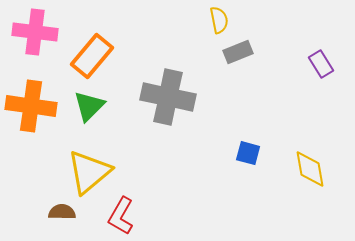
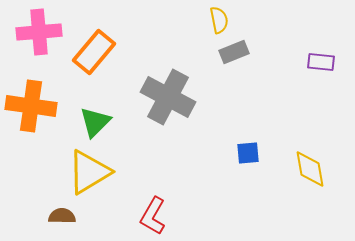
pink cross: moved 4 px right; rotated 12 degrees counterclockwise
gray rectangle: moved 4 px left
orange rectangle: moved 2 px right, 4 px up
purple rectangle: moved 2 px up; rotated 52 degrees counterclockwise
gray cross: rotated 16 degrees clockwise
green triangle: moved 6 px right, 16 px down
blue square: rotated 20 degrees counterclockwise
yellow triangle: rotated 9 degrees clockwise
brown semicircle: moved 4 px down
red L-shape: moved 32 px right
